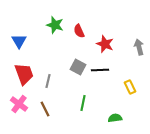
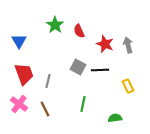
green star: rotated 18 degrees clockwise
gray arrow: moved 11 px left, 2 px up
yellow rectangle: moved 2 px left, 1 px up
green line: moved 1 px down
